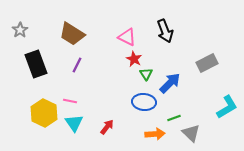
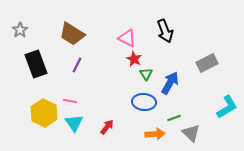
pink triangle: moved 1 px down
blue arrow: rotated 15 degrees counterclockwise
